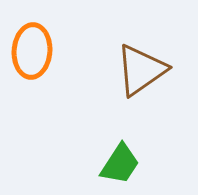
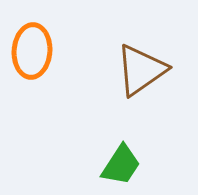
green trapezoid: moved 1 px right, 1 px down
